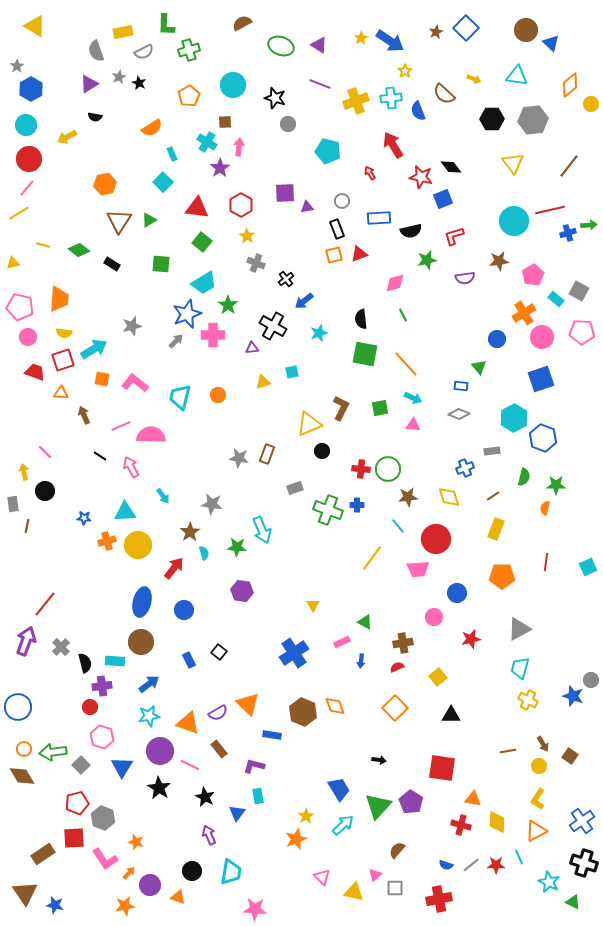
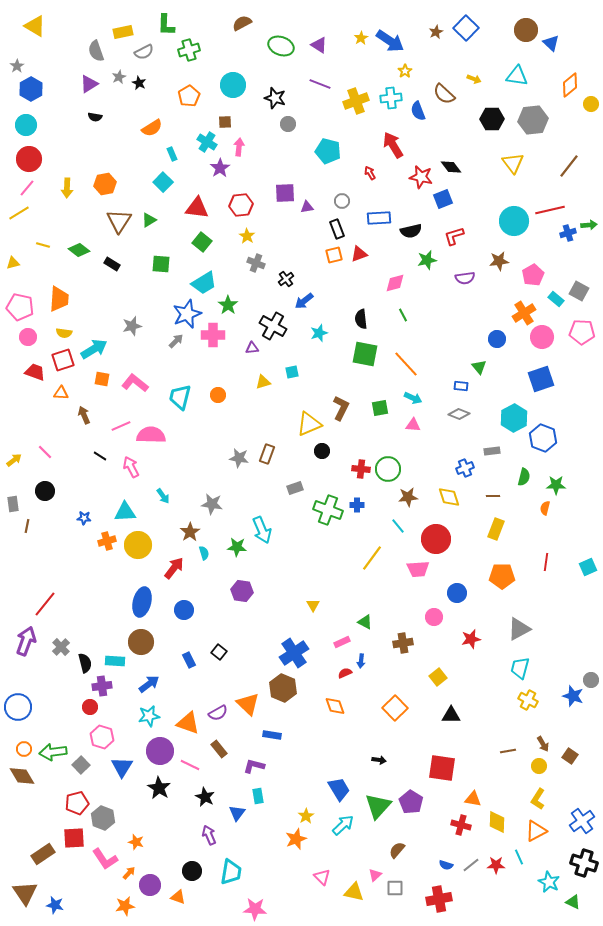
yellow arrow at (67, 137): moved 51 px down; rotated 60 degrees counterclockwise
red hexagon at (241, 205): rotated 25 degrees clockwise
yellow arrow at (24, 472): moved 10 px left, 12 px up; rotated 63 degrees clockwise
brown line at (493, 496): rotated 32 degrees clockwise
red semicircle at (397, 667): moved 52 px left, 6 px down
brown hexagon at (303, 712): moved 20 px left, 24 px up
